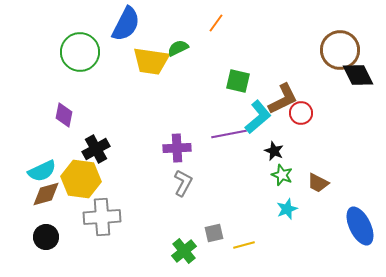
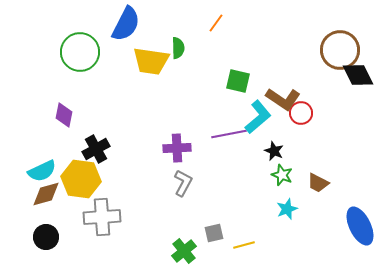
green semicircle: rotated 115 degrees clockwise
brown L-shape: rotated 60 degrees clockwise
